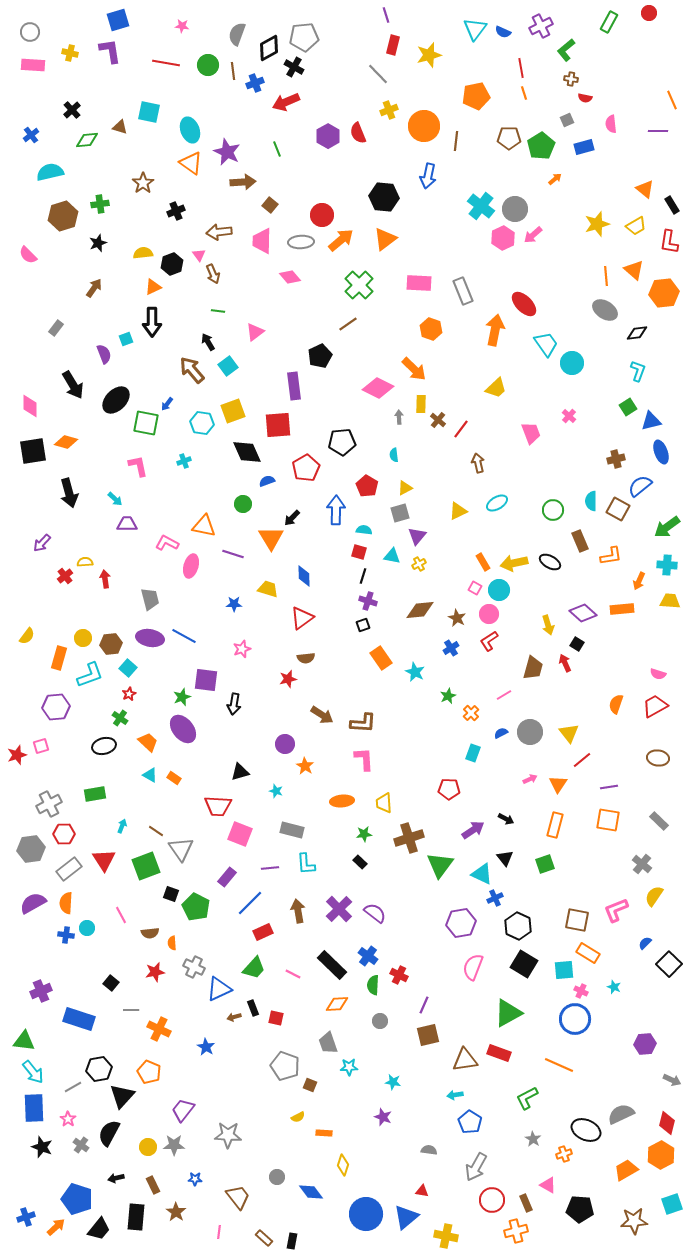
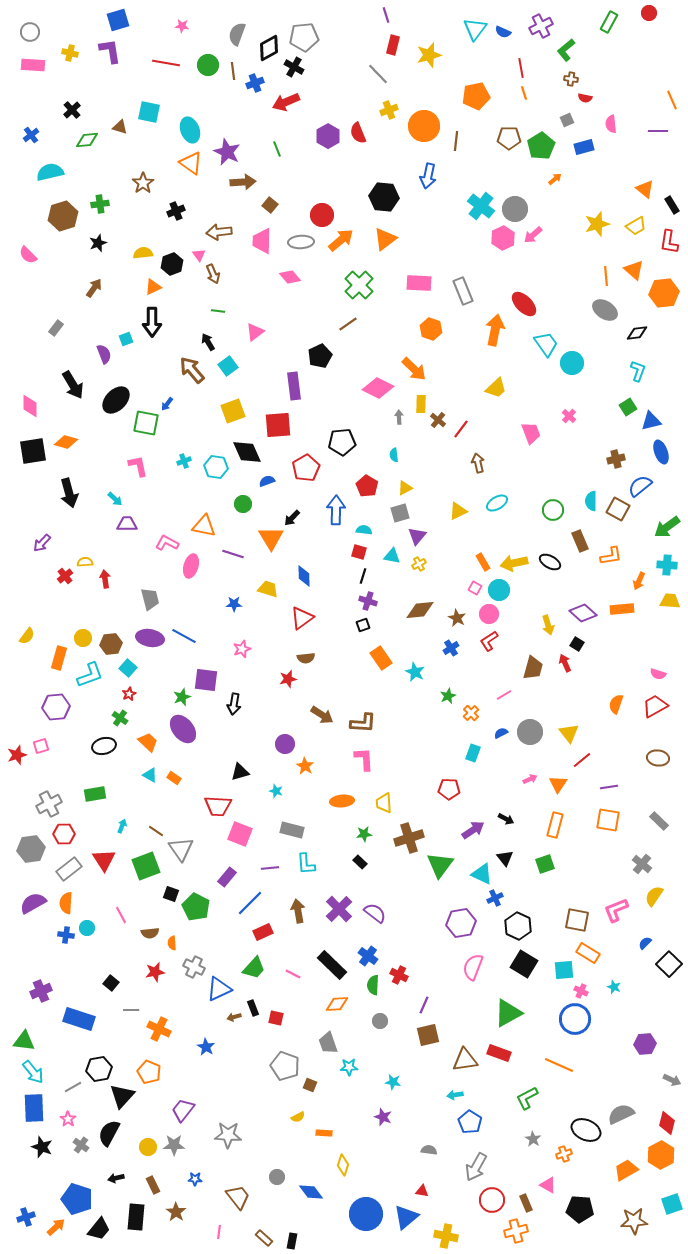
cyan hexagon at (202, 423): moved 14 px right, 44 px down
